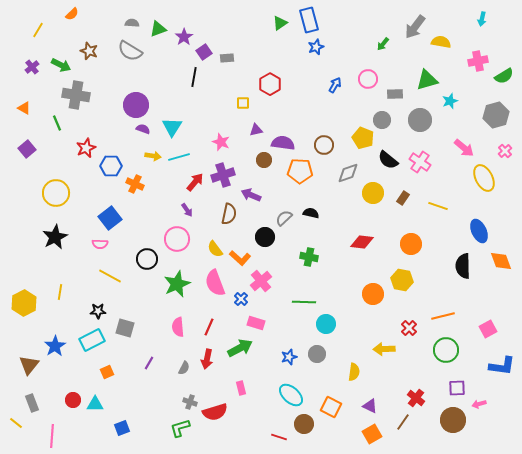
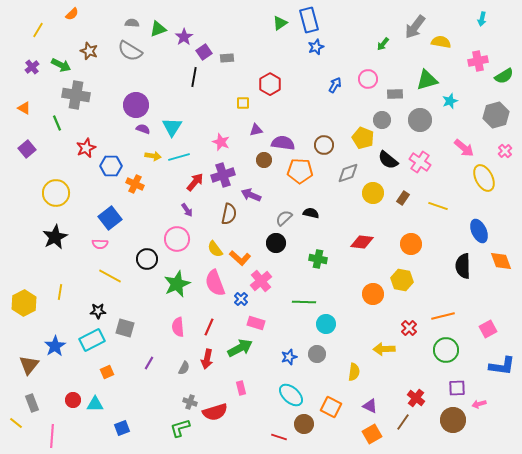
black circle at (265, 237): moved 11 px right, 6 px down
green cross at (309, 257): moved 9 px right, 2 px down
